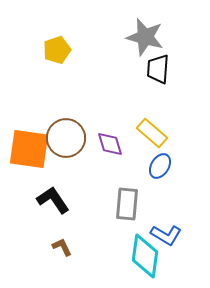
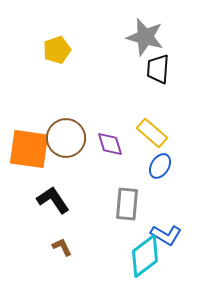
cyan diamond: rotated 45 degrees clockwise
